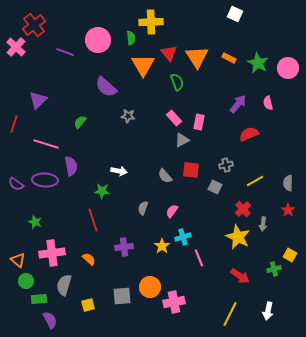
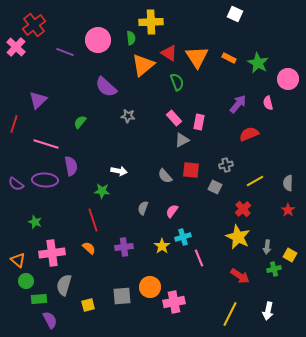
red triangle at (169, 53): rotated 18 degrees counterclockwise
orange triangle at (143, 65): rotated 20 degrees clockwise
pink circle at (288, 68): moved 11 px down
gray arrow at (263, 224): moved 4 px right, 23 px down
orange semicircle at (89, 259): moved 11 px up
